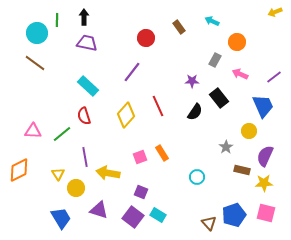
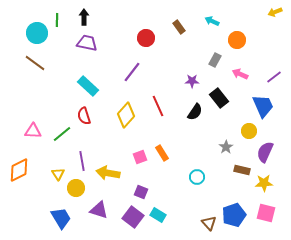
orange circle at (237, 42): moved 2 px up
purple semicircle at (265, 156): moved 4 px up
purple line at (85, 157): moved 3 px left, 4 px down
